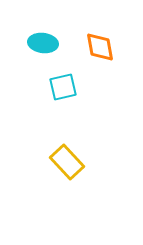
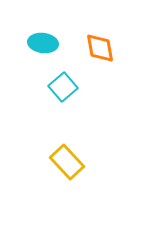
orange diamond: moved 1 px down
cyan square: rotated 28 degrees counterclockwise
